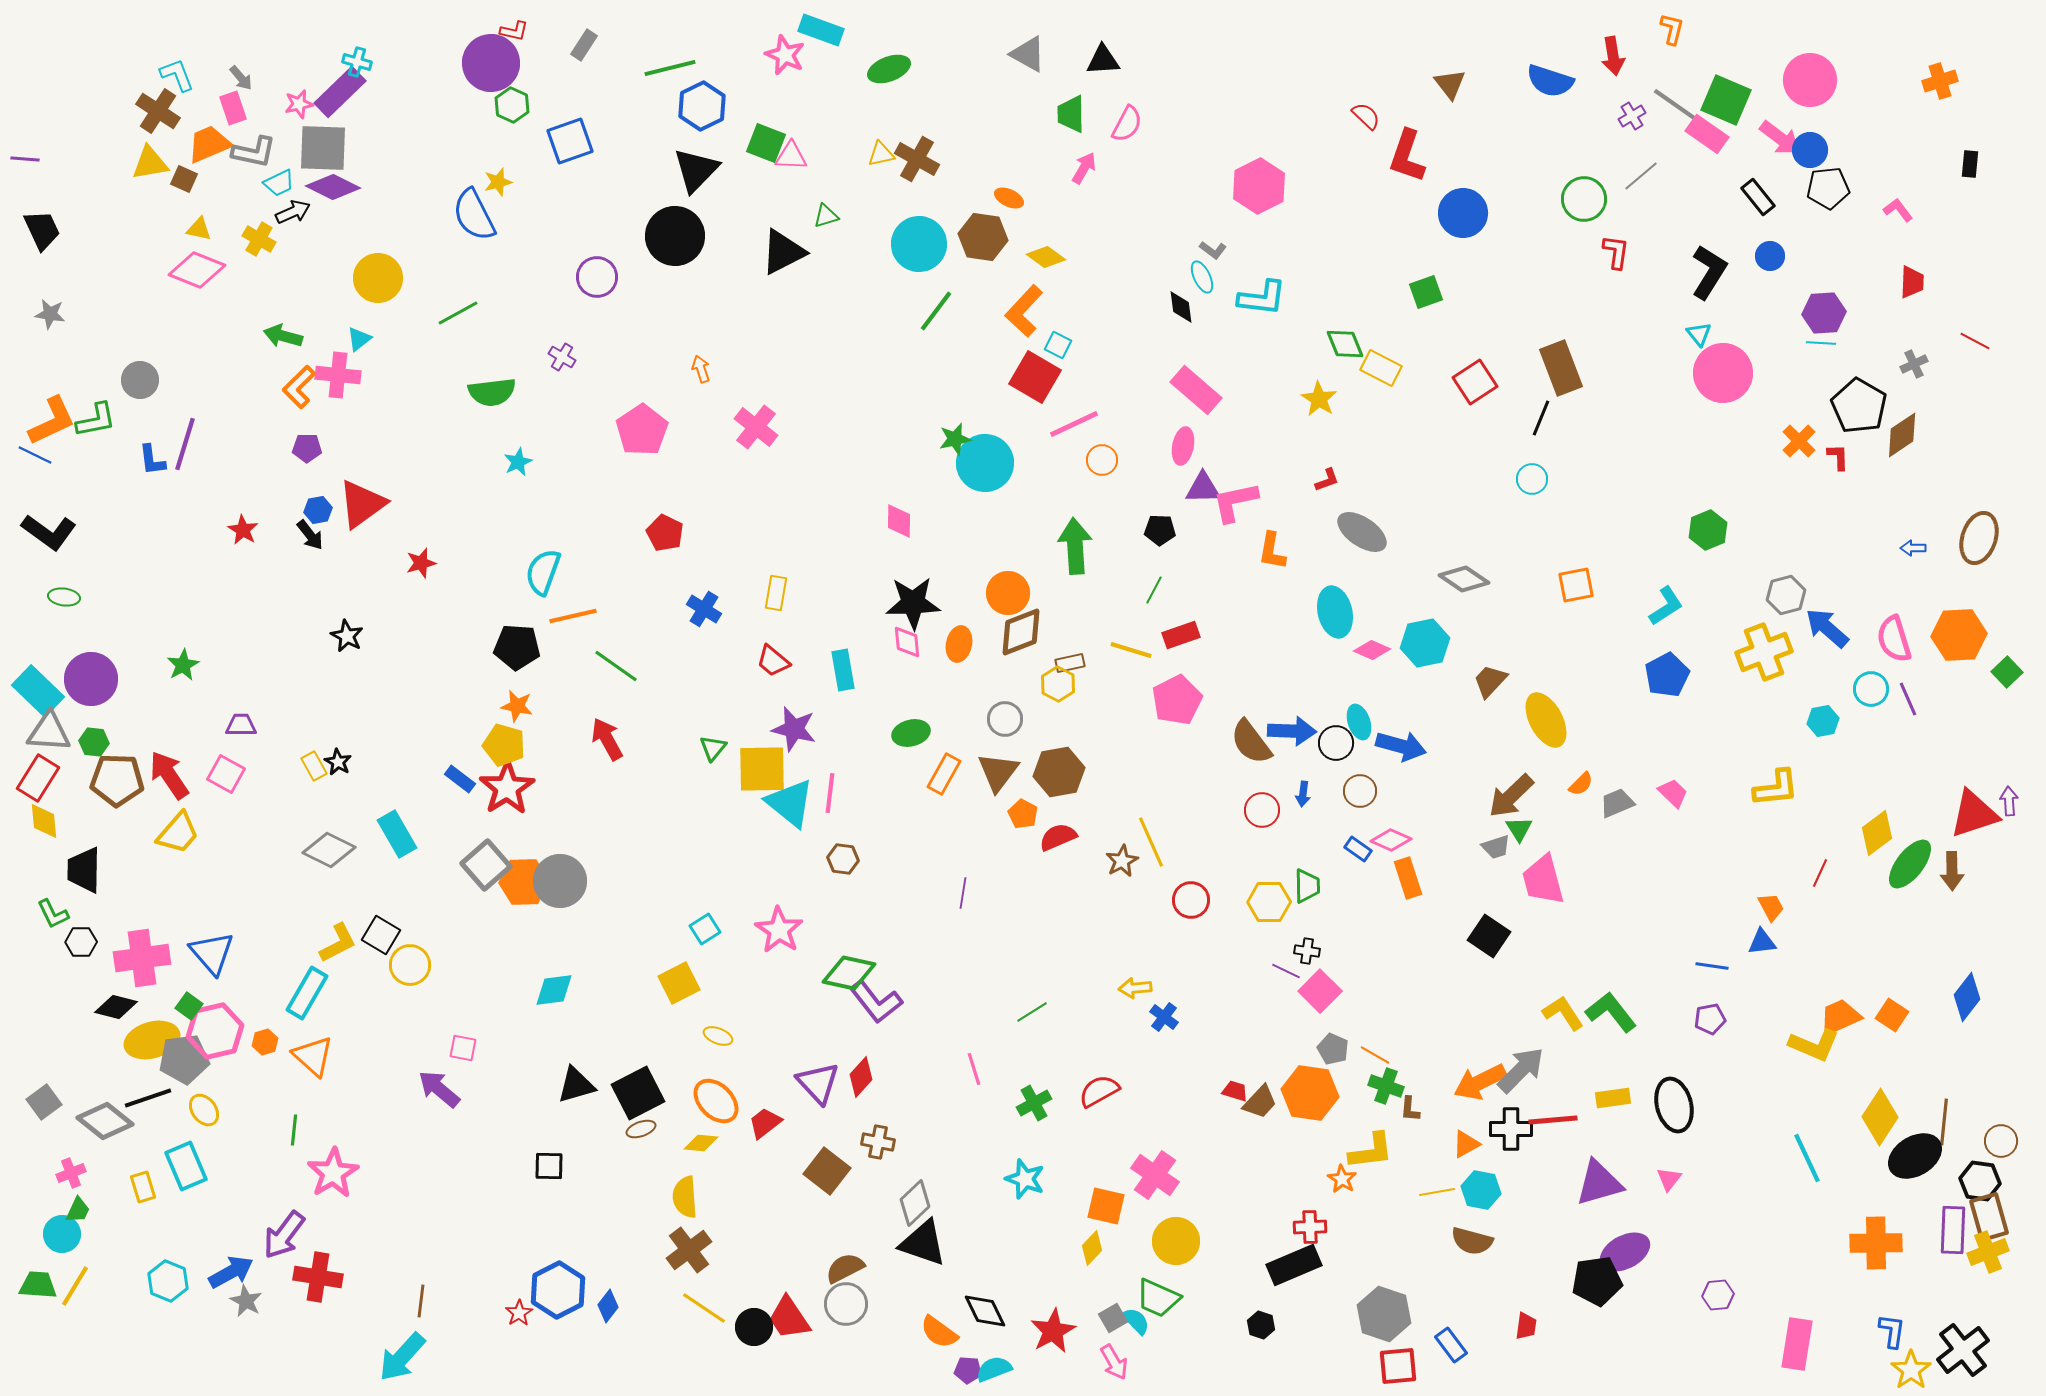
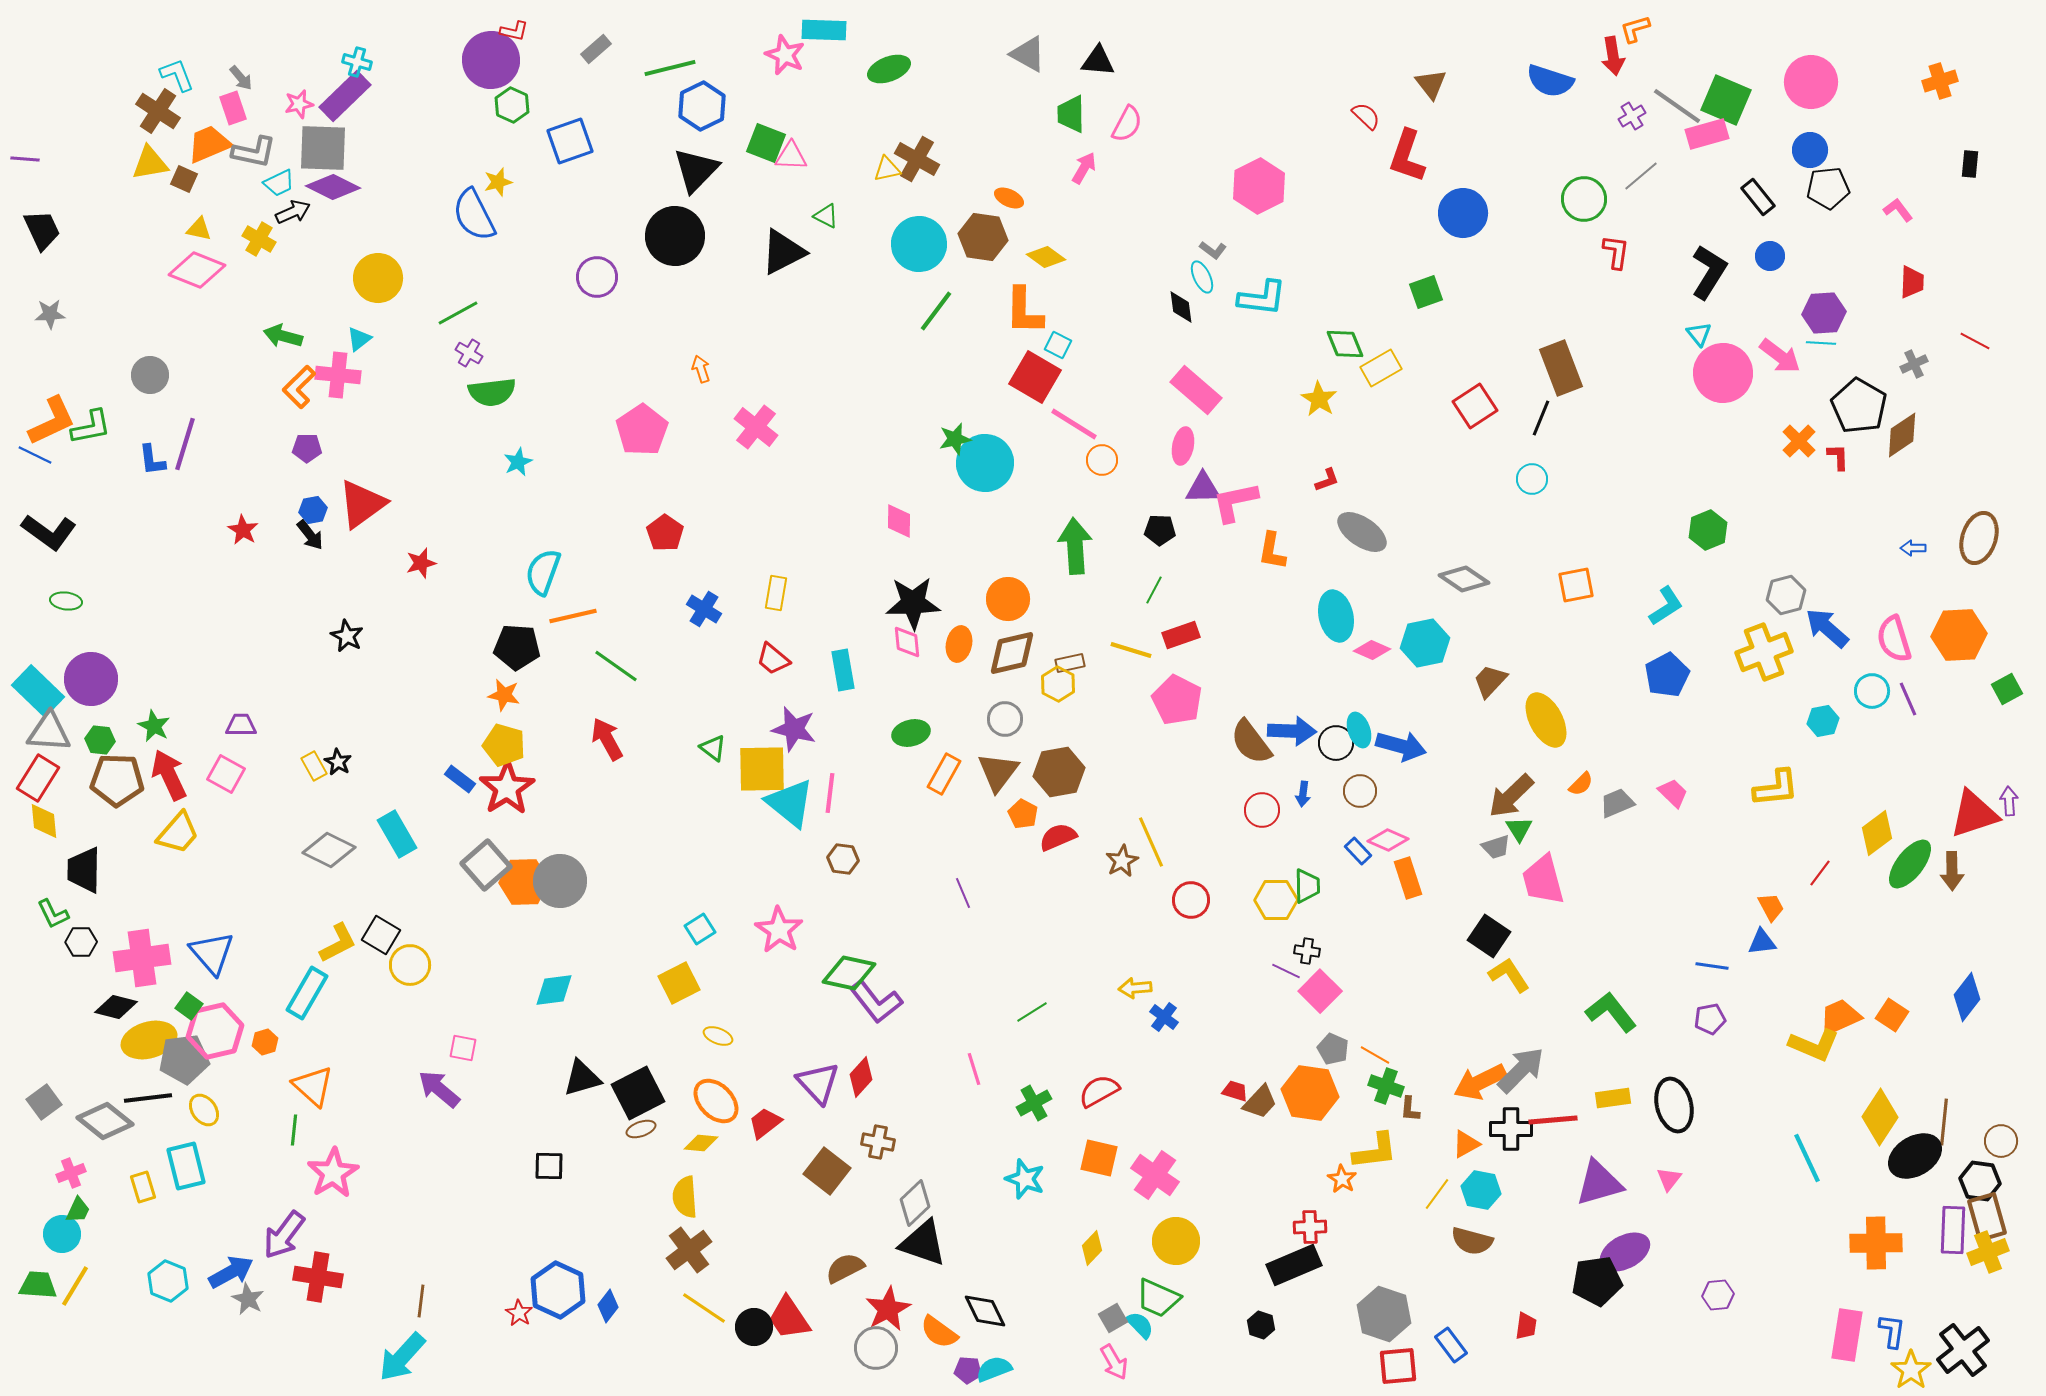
orange L-shape at (1672, 29): moved 37 px left; rotated 120 degrees counterclockwise
cyan rectangle at (821, 30): moved 3 px right; rotated 18 degrees counterclockwise
gray rectangle at (584, 45): moved 12 px right, 4 px down; rotated 16 degrees clockwise
black triangle at (1103, 60): moved 5 px left, 1 px down; rotated 9 degrees clockwise
purple circle at (491, 63): moved 3 px up
pink circle at (1810, 80): moved 1 px right, 2 px down
brown triangle at (1450, 84): moved 19 px left
purple rectangle at (340, 92): moved 5 px right, 4 px down
pink rectangle at (1707, 134): rotated 51 degrees counterclockwise
pink arrow at (1780, 138): moved 218 px down
yellow triangle at (881, 154): moved 6 px right, 15 px down
green triangle at (826, 216): rotated 44 degrees clockwise
orange L-shape at (1024, 311): rotated 42 degrees counterclockwise
gray star at (50, 314): rotated 12 degrees counterclockwise
purple cross at (562, 357): moved 93 px left, 4 px up
yellow rectangle at (1381, 368): rotated 57 degrees counterclockwise
gray circle at (140, 380): moved 10 px right, 5 px up
red square at (1475, 382): moved 24 px down
green L-shape at (96, 420): moved 5 px left, 7 px down
pink line at (1074, 424): rotated 57 degrees clockwise
blue hexagon at (318, 510): moved 5 px left
red pentagon at (665, 533): rotated 9 degrees clockwise
orange circle at (1008, 593): moved 6 px down
green ellipse at (64, 597): moved 2 px right, 4 px down
cyan ellipse at (1335, 612): moved 1 px right, 4 px down
brown diamond at (1021, 632): moved 9 px left, 21 px down; rotated 8 degrees clockwise
red trapezoid at (773, 661): moved 2 px up
green star at (183, 665): moved 29 px left, 61 px down; rotated 16 degrees counterclockwise
green square at (2007, 672): moved 17 px down; rotated 16 degrees clockwise
cyan circle at (1871, 689): moved 1 px right, 2 px down
pink pentagon at (1177, 700): rotated 18 degrees counterclockwise
orange star at (517, 706): moved 13 px left, 11 px up
cyan ellipse at (1359, 722): moved 8 px down
green hexagon at (94, 742): moved 6 px right, 2 px up
green triangle at (713, 748): rotated 32 degrees counterclockwise
red arrow at (169, 775): rotated 9 degrees clockwise
pink diamond at (1391, 840): moved 3 px left
blue rectangle at (1358, 849): moved 2 px down; rotated 12 degrees clockwise
red line at (1820, 873): rotated 12 degrees clockwise
purple line at (963, 893): rotated 32 degrees counterclockwise
yellow hexagon at (1269, 902): moved 7 px right, 2 px up
cyan square at (705, 929): moved 5 px left
yellow L-shape at (1563, 1013): moved 54 px left, 38 px up
yellow ellipse at (152, 1040): moved 3 px left
orange triangle at (313, 1056): moved 30 px down
black triangle at (576, 1085): moved 6 px right, 7 px up
black line at (148, 1098): rotated 12 degrees clockwise
yellow L-shape at (1371, 1151): moved 4 px right
cyan rectangle at (186, 1166): rotated 9 degrees clockwise
yellow line at (1437, 1192): moved 2 px down; rotated 44 degrees counterclockwise
orange square at (1106, 1206): moved 7 px left, 48 px up
brown rectangle at (1989, 1217): moved 2 px left
blue hexagon at (558, 1290): rotated 8 degrees counterclockwise
gray star at (246, 1301): moved 2 px right, 2 px up
gray circle at (846, 1304): moved 30 px right, 44 px down
red star at (519, 1313): rotated 8 degrees counterclockwise
cyan semicircle at (1136, 1321): moved 4 px right, 4 px down
red star at (1053, 1331): moved 165 px left, 22 px up
pink rectangle at (1797, 1344): moved 50 px right, 9 px up
